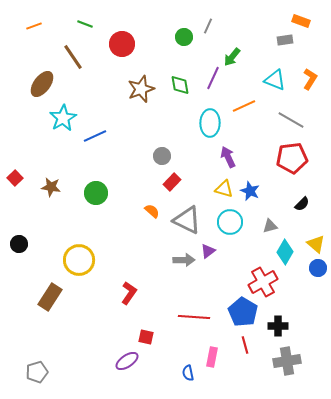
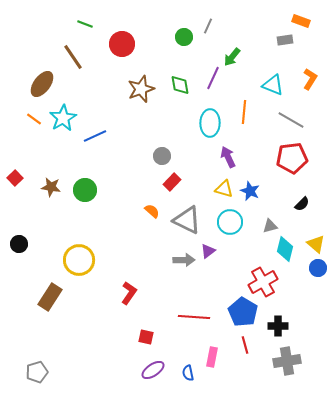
orange line at (34, 26): moved 93 px down; rotated 56 degrees clockwise
cyan triangle at (275, 80): moved 2 px left, 5 px down
orange line at (244, 106): moved 6 px down; rotated 60 degrees counterclockwise
green circle at (96, 193): moved 11 px left, 3 px up
cyan diamond at (285, 252): moved 3 px up; rotated 15 degrees counterclockwise
purple ellipse at (127, 361): moved 26 px right, 9 px down
